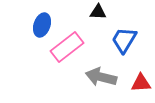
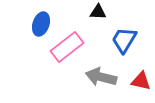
blue ellipse: moved 1 px left, 1 px up
red triangle: moved 2 px up; rotated 15 degrees clockwise
